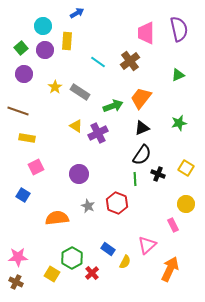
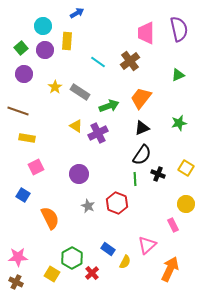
green arrow at (113, 106): moved 4 px left
orange semicircle at (57, 218): moved 7 px left; rotated 70 degrees clockwise
